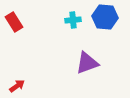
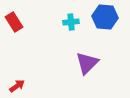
cyan cross: moved 2 px left, 2 px down
purple triangle: rotated 25 degrees counterclockwise
